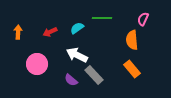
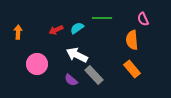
pink semicircle: rotated 48 degrees counterclockwise
red arrow: moved 6 px right, 2 px up
